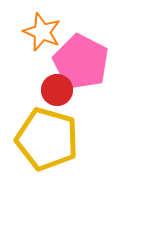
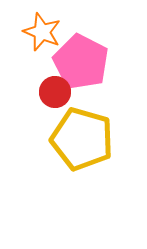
red circle: moved 2 px left, 2 px down
yellow pentagon: moved 35 px right
